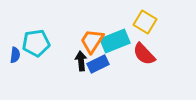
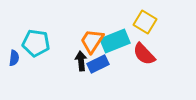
cyan pentagon: rotated 16 degrees clockwise
blue semicircle: moved 1 px left, 3 px down
